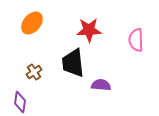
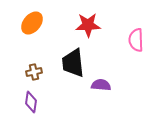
red star: moved 1 px left, 5 px up
brown cross: rotated 21 degrees clockwise
purple diamond: moved 11 px right
